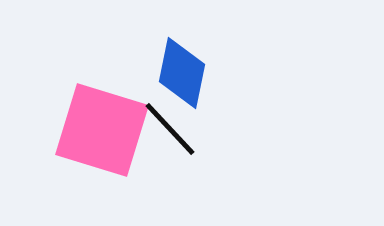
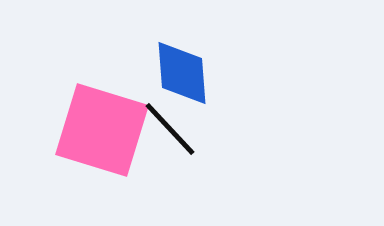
blue diamond: rotated 16 degrees counterclockwise
